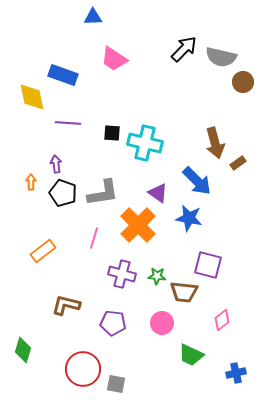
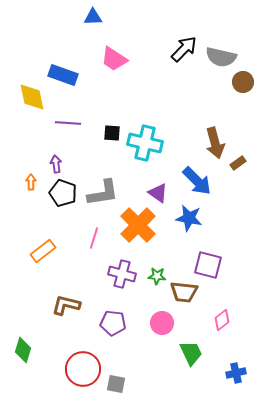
green trapezoid: moved 2 px up; rotated 140 degrees counterclockwise
